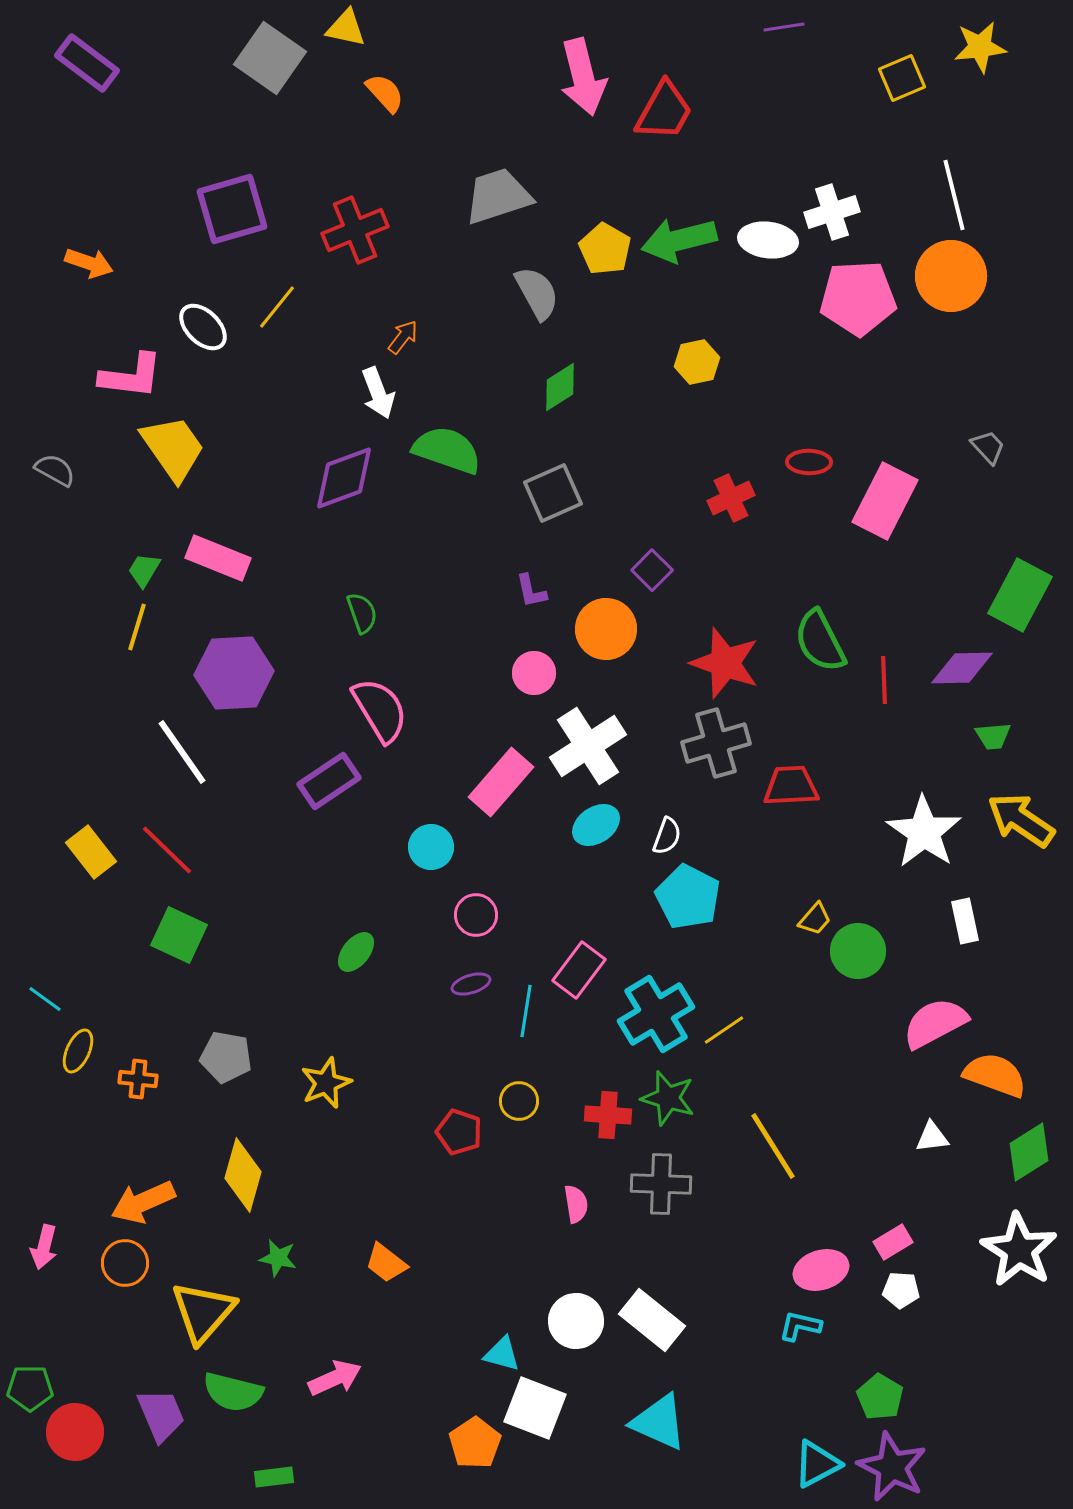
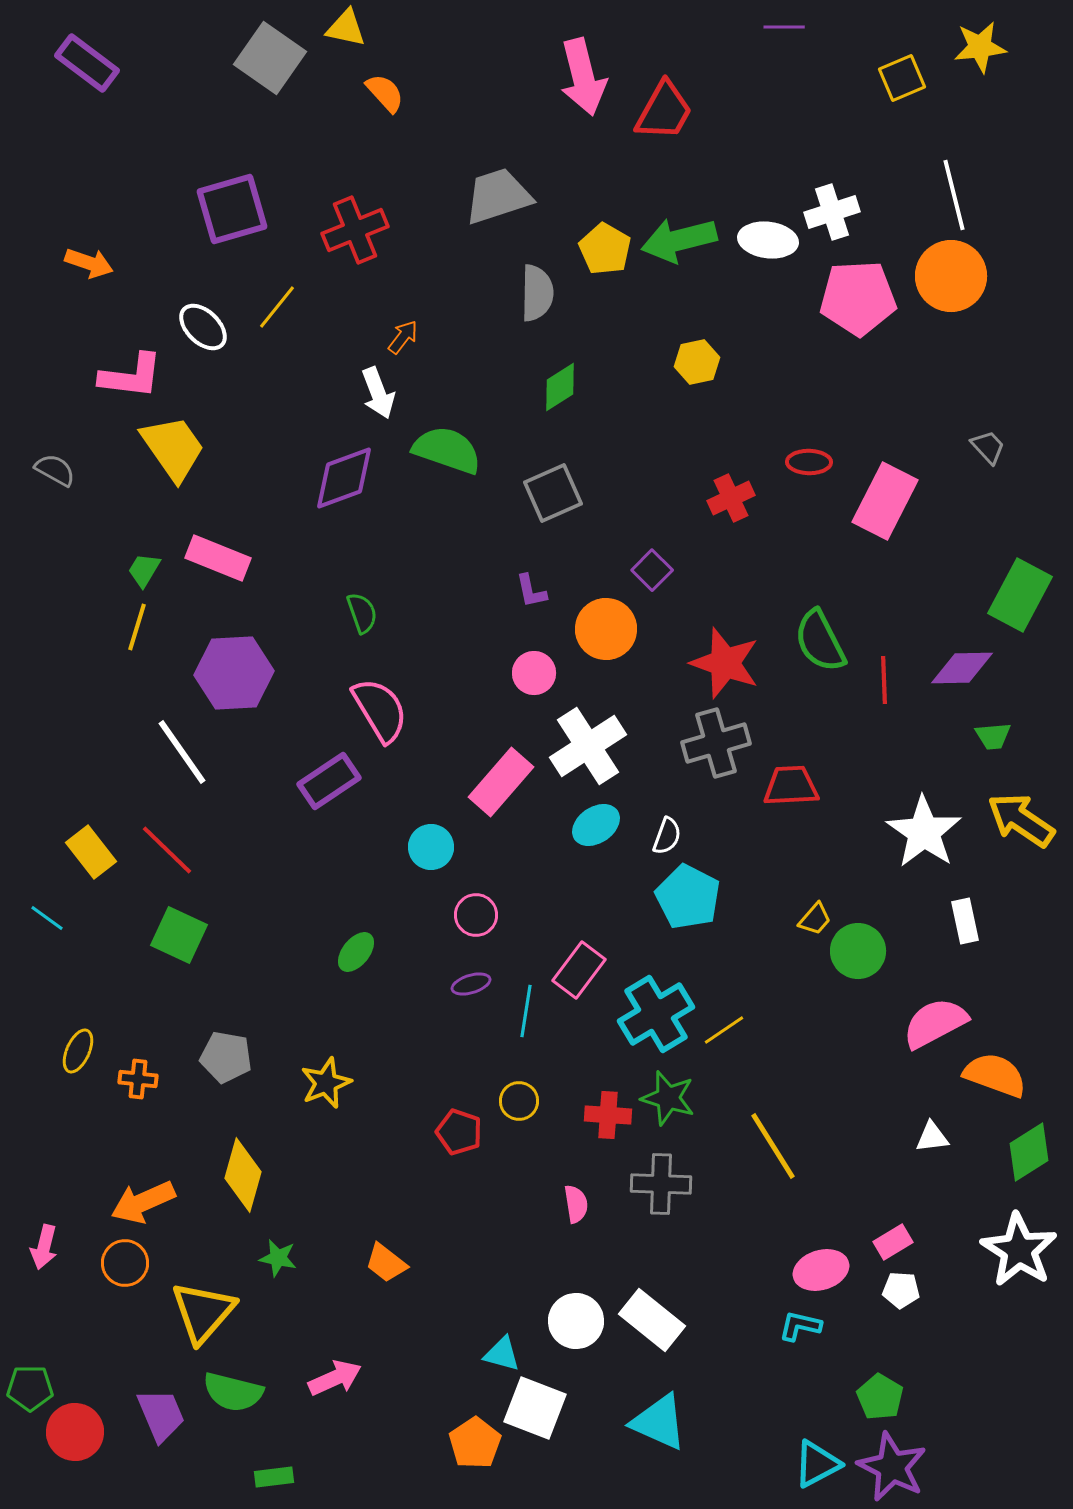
purple line at (784, 27): rotated 9 degrees clockwise
gray semicircle at (537, 293): rotated 30 degrees clockwise
cyan line at (45, 999): moved 2 px right, 81 px up
